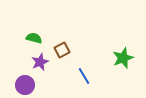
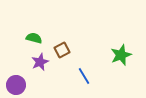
green star: moved 2 px left, 3 px up
purple circle: moved 9 px left
